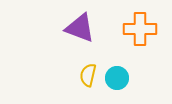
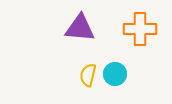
purple triangle: rotated 16 degrees counterclockwise
cyan circle: moved 2 px left, 4 px up
